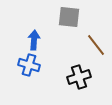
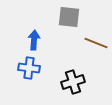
brown line: moved 2 px up; rotated 30 degrees counterclockwise
blue cross: moved 3 px down; rotated 10 degrees counterclockwise
black cross: moved 6 px left, 5 px down
